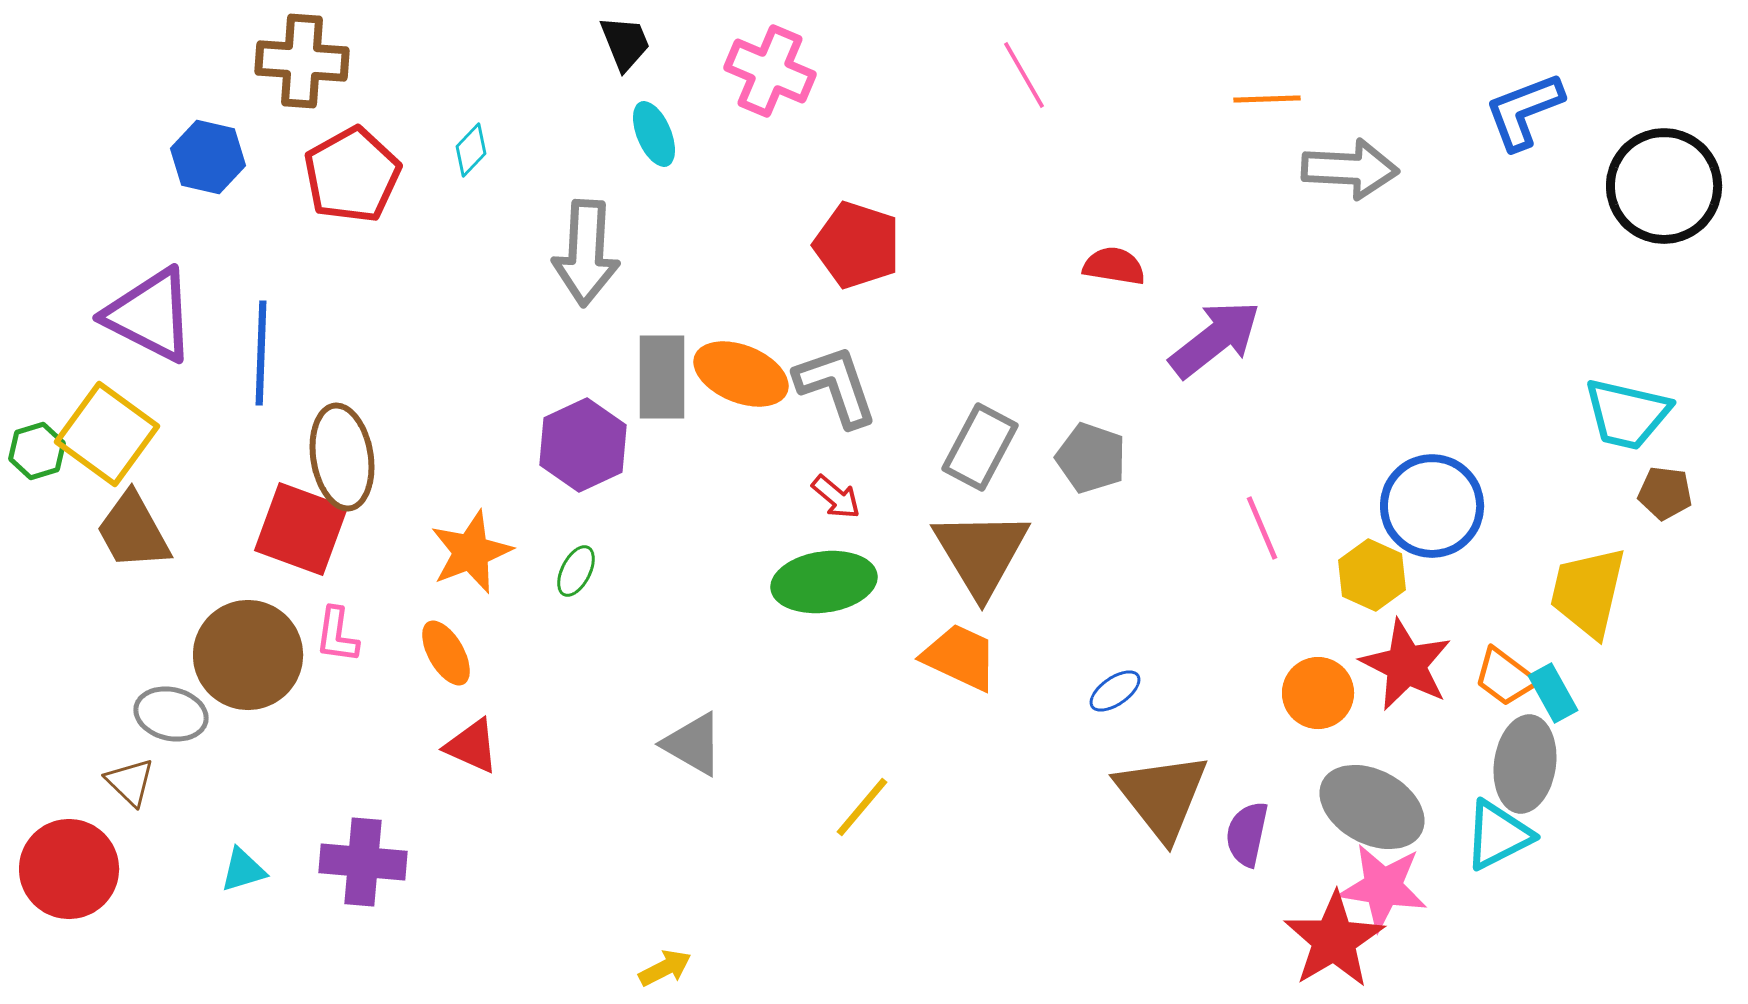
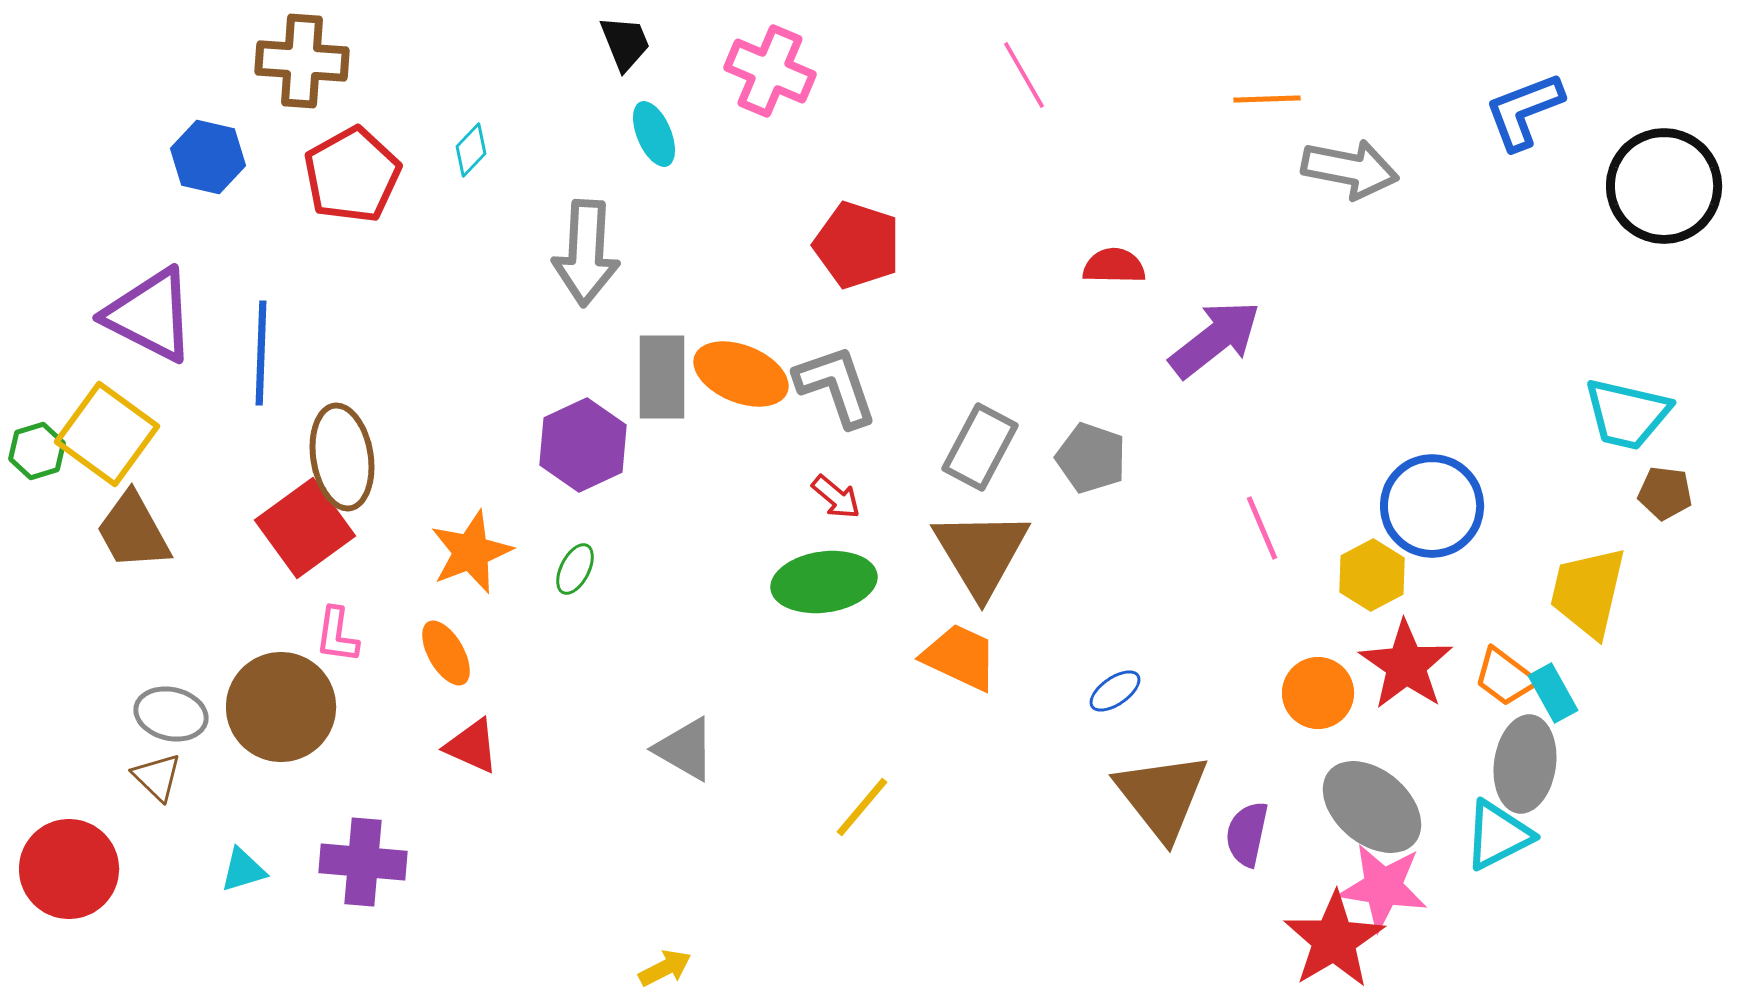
gray arrow at (1350, 169): rotated 8 degrees clockwise
red semicircle at (1114, 266): rotated 8 degrees counterclockwise
red square at (301, 529): moved 4 px right, 1 px up; rotated 34 degrees clockwise
green ellipse at (576, 571): moved 1 px left, 2 px up
yellow hexagon at (1372, 575): rotated 8 degrees clockwise
brown circle at (248, 655): moved 33 px right, 52 px down
red star at (1406, 665): rotated 8 degrees clockwise
gray triangle at (693, 744): moved 8 px left, 5 px down
brown triangle at (130, 782): moved 27 px right, 5 px up
gray ellipse at (1372, 807): rotated 12 degrees clockwise
